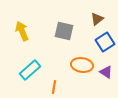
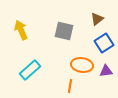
yellow arrow: moved 1 px left, 1 px up
blue square: moved 1 px left, 1 px down
purple triangle: moved 1 px up; rotated 40 degrees counterclockwise
orange line: moved 16 px right, 1 px up
